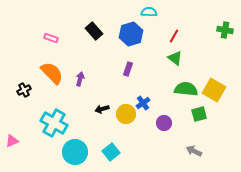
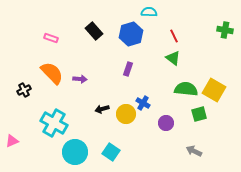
red line: rotated 56 degrees counterclockwise
green triangle: moved 2 px left
purple arrow: rotated 80 degrees clockwise
blue cross: rotated 24 degrees counterclockwise
purple circle: moved 2 px right
cyan square: rotated 18 degrees counterclockwise
